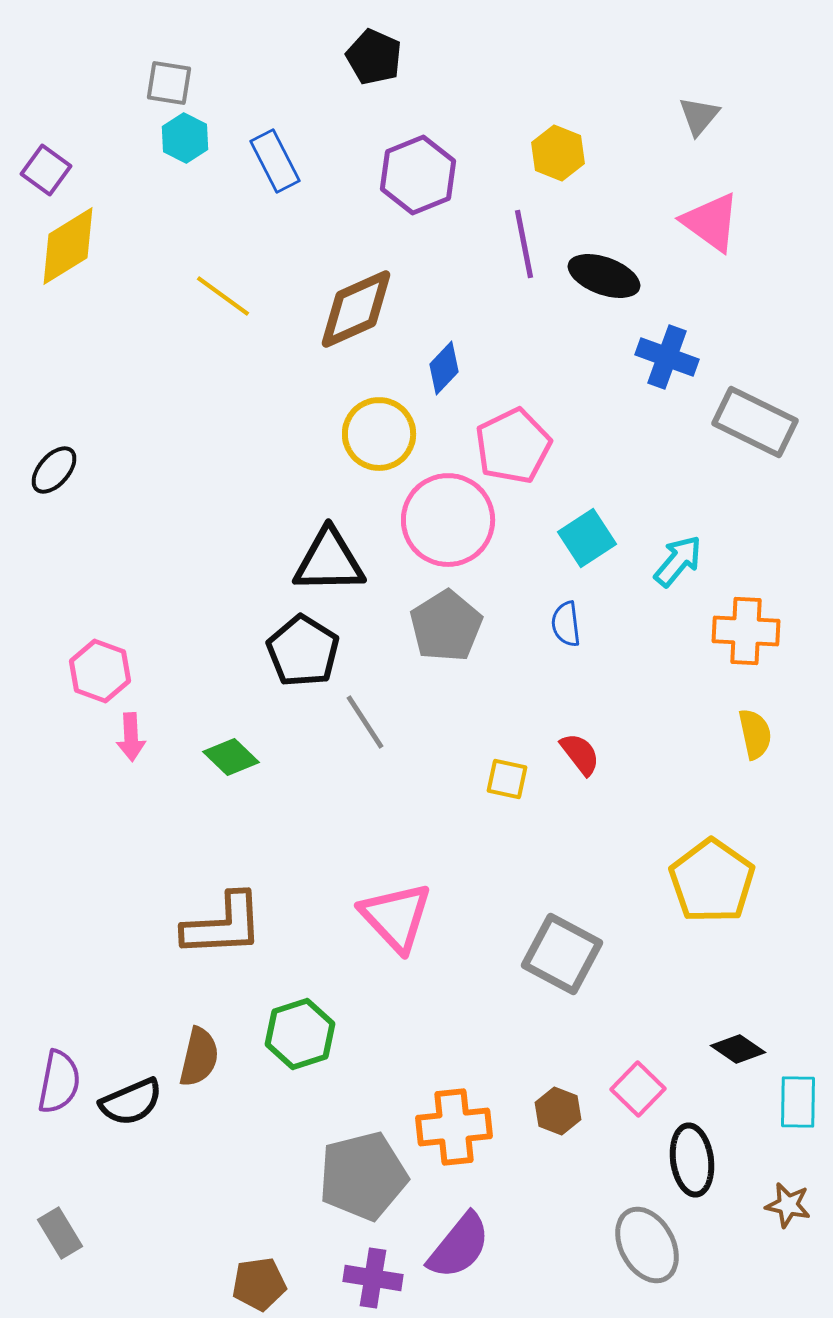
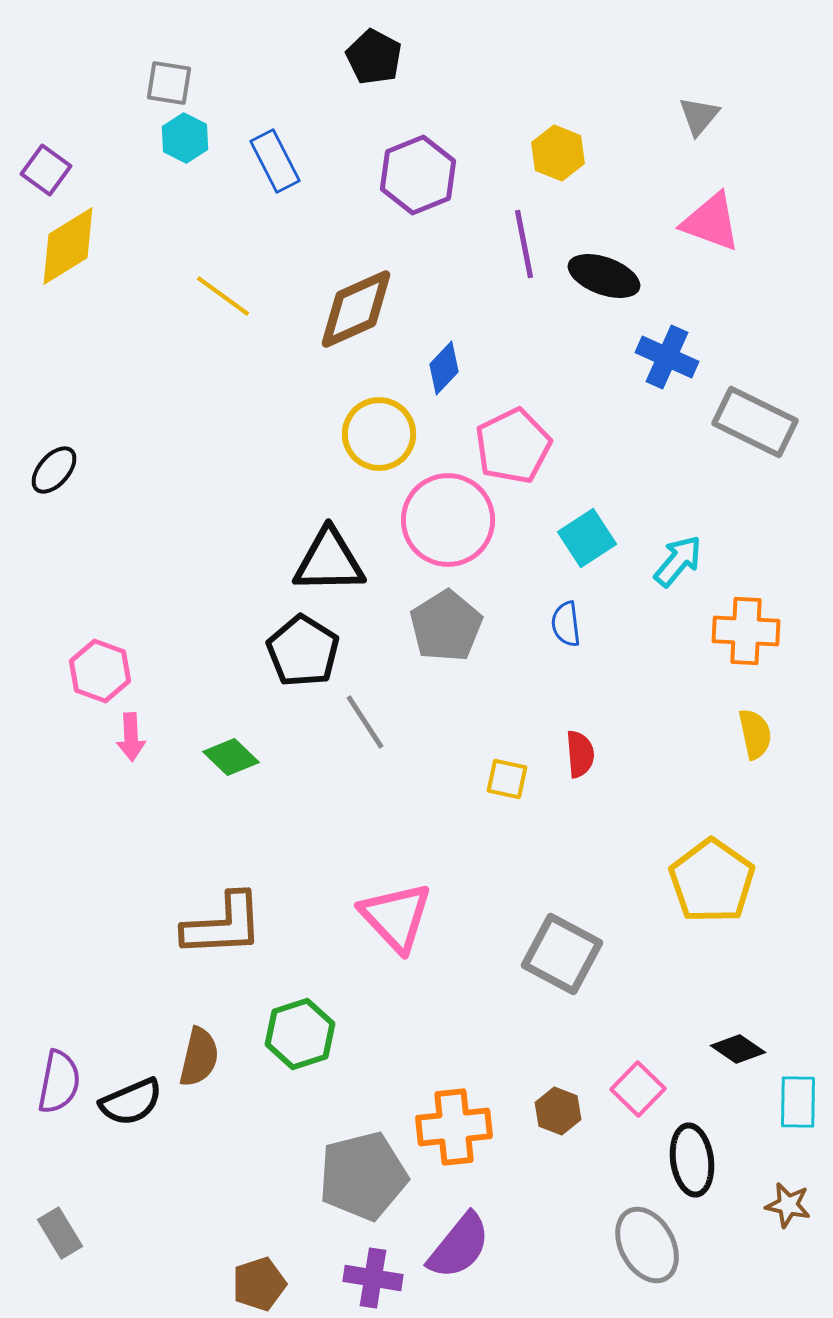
black pentagon at (374, 57): rotated 4 degrees clockwise
pink triangle at (711, 222): rotated 16 degrees counterclockwise
blue cross at (667, 357): rotated 4 degrees clockwise
red semicircle at (580, 754): rotated 33 degrees clockwise
brown pentagon at (259, 1284): rotated 10 degrees counterclockwise
